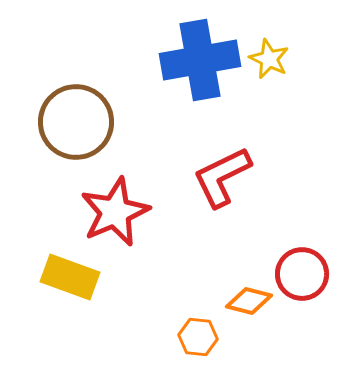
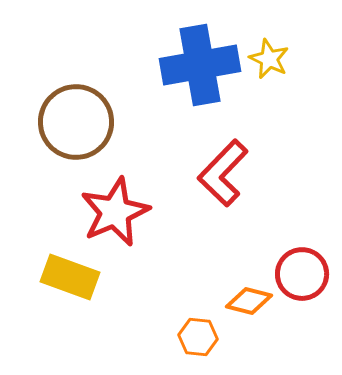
blue cross: moved 5 px down
red L-shape: moved 1 px right, 4 px up; rotated 20 degrees counterclockwise
